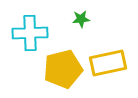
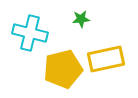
cyan cross: rotated 16 degrees clockwise
yellow rectangle: moved 2 px left, 4 px up
